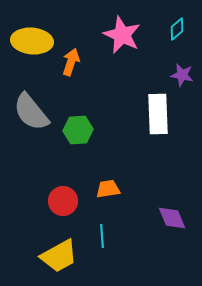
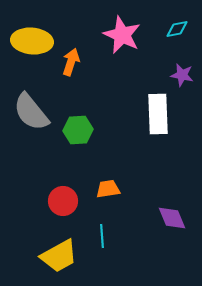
cyan diamond: rotated 30 degrees clockwise
